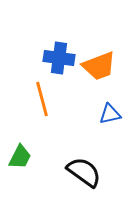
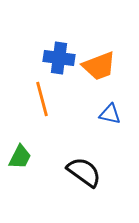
blue triangle: rotated 25 degrees clockwise
